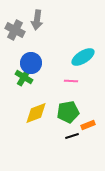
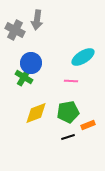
black line: moved 4 px left, 1 px down
